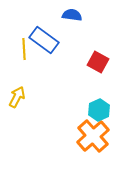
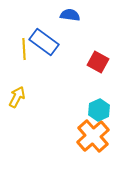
blue semicircle: moved 2 px left
blue rectangle: moved 2 px down
